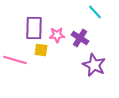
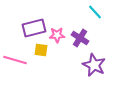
purple rectangle: rotated 75 degrees clockwise
